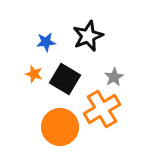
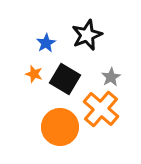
black star: moved 1 px left, 1 px up
blue star: moved 1 px down; rotated 24 degrees counterclockwise
gray star: moved 3 px left
orange cross: moved 1 px left; rotated 18 degrees counterclockwise
